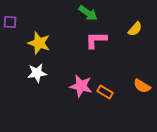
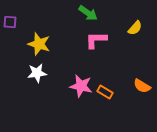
yellow semicircle: moved 1 px up
yellow star: moved 1 px down
